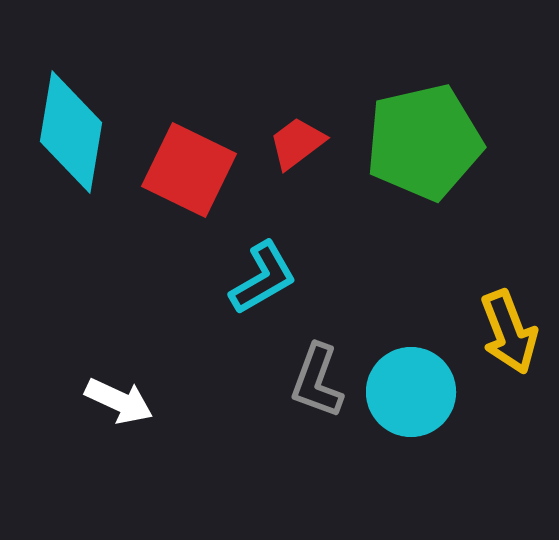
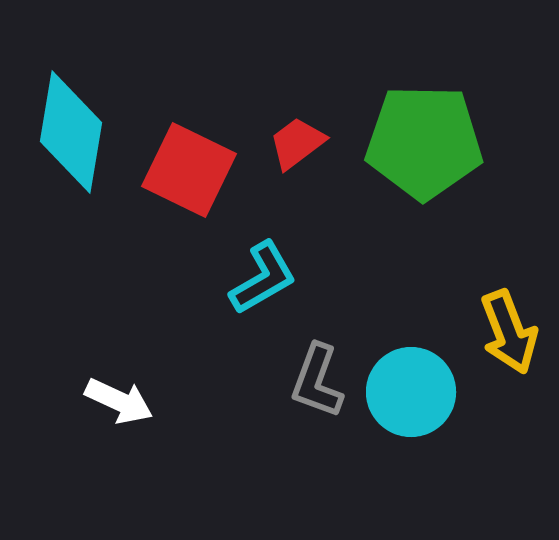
green pentagon: rotated 14 degrees clockwise
